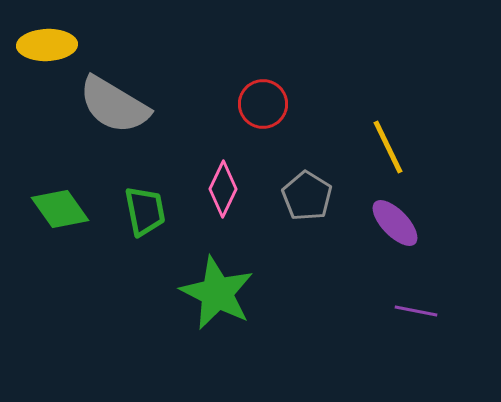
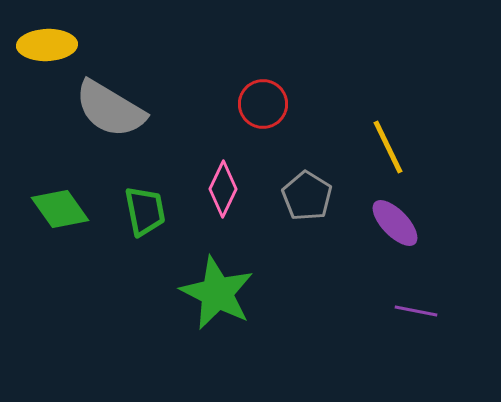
gray semicircle: moved 4 px left, 4 px down
